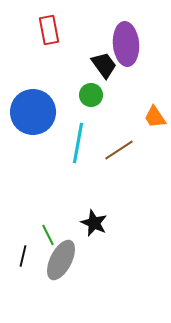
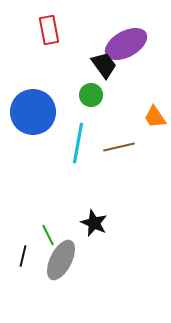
purple ellipse: rotated 66 degrees clockwise
brown line: moved 3 px up; rotated 20 degrees clockwise
